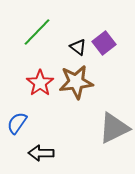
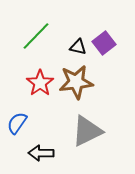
green line: moved 1 px left, 4 px down
black triangle: rotated 24 degrees counterclockwise
gray triangle: moved 27 px left, 3 px down
